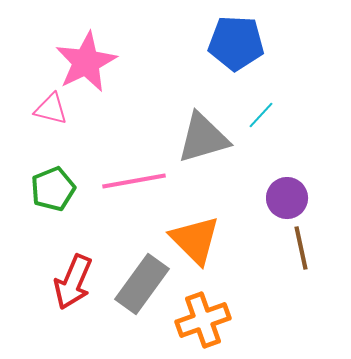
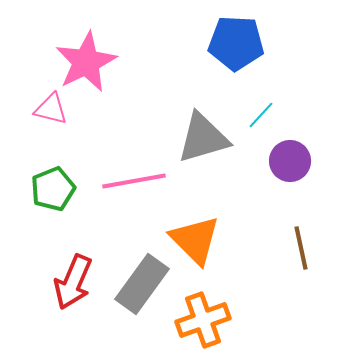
purple circle: moved 3 px right, 37 px up
